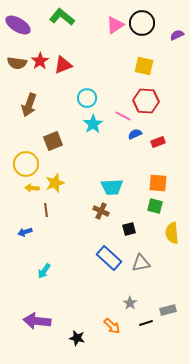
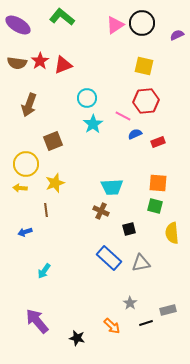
red hexagon: rotated 10 degrees counterclockwise
yellow arrow: moved 12 px left
purple arrow: rotated 44 degrees clockwise
